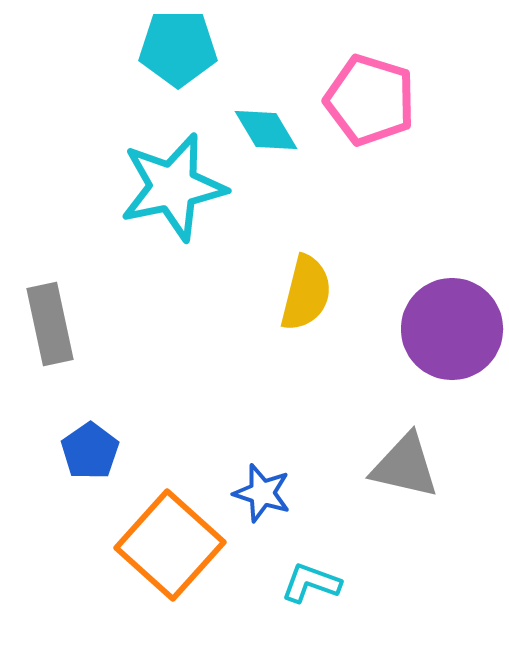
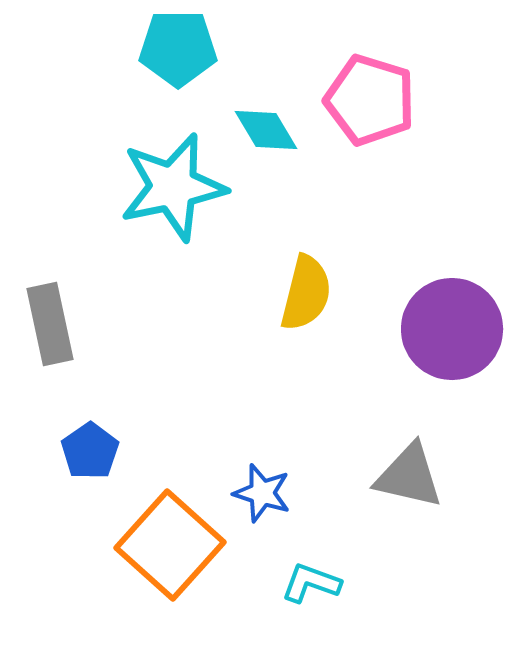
gray triangle: moved 4 px right, 10 px down
